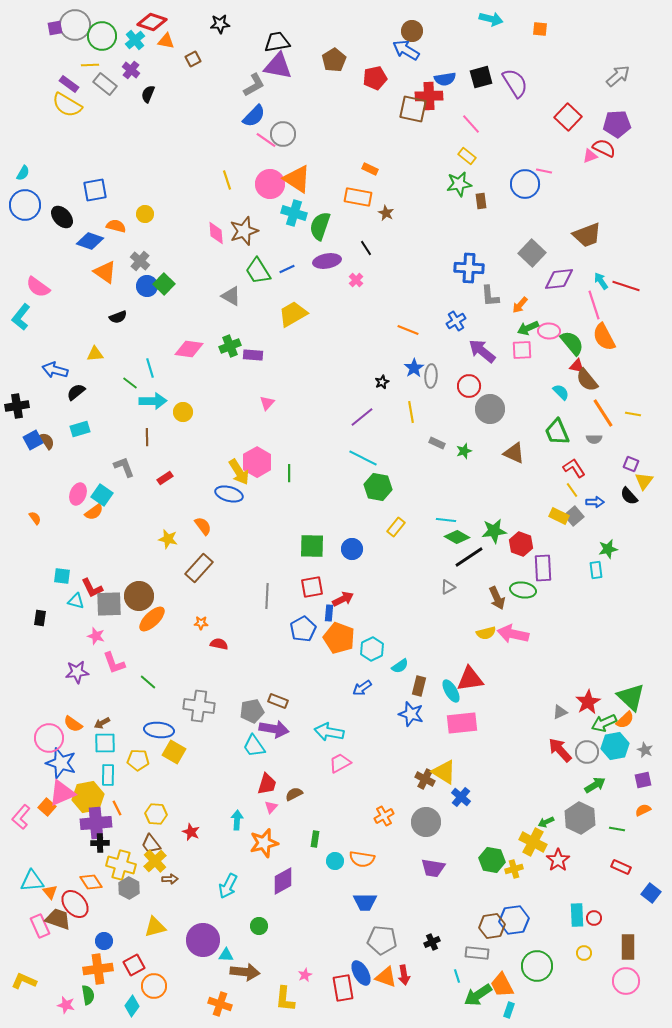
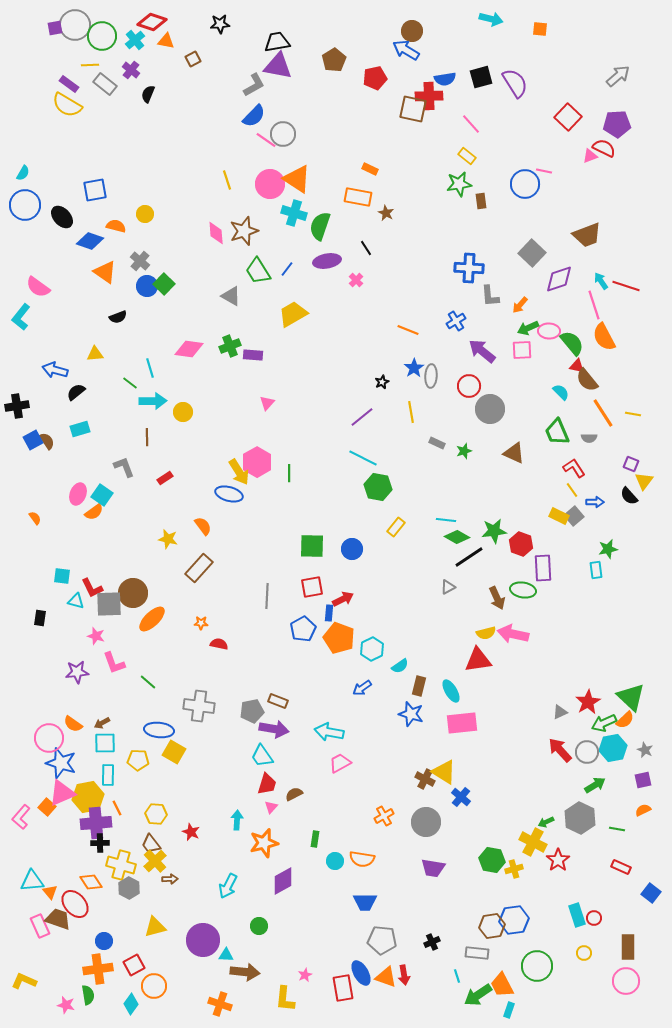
blue line at (287, 269): rotated 28 degrees counterclockwise
purple diamond at (559, 279): rotated 12 degrees counterclockwise
gray semicircle at (594, 439): moved 5 px left, 1 px up
brown circle at (139, 596): moved 6 px left, 3 px up
red triangle at (470, 679): moved 8 px right, 19 px up
cyan trapezoid at (254, 746): moved 8 px right, 10 px down
cyan hexagon at (615, 746): moved 2 px left, 2 px down
cyan rectangle at (577, 915): rotated 15 degrees counterclockwise
cyan diamond at (132, 1006): moved 1 px left, 2 px up
